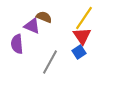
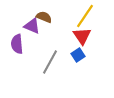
yellow line: moved 1 px right, 2 px up
blue square: moved 1 px left, 3 px down
